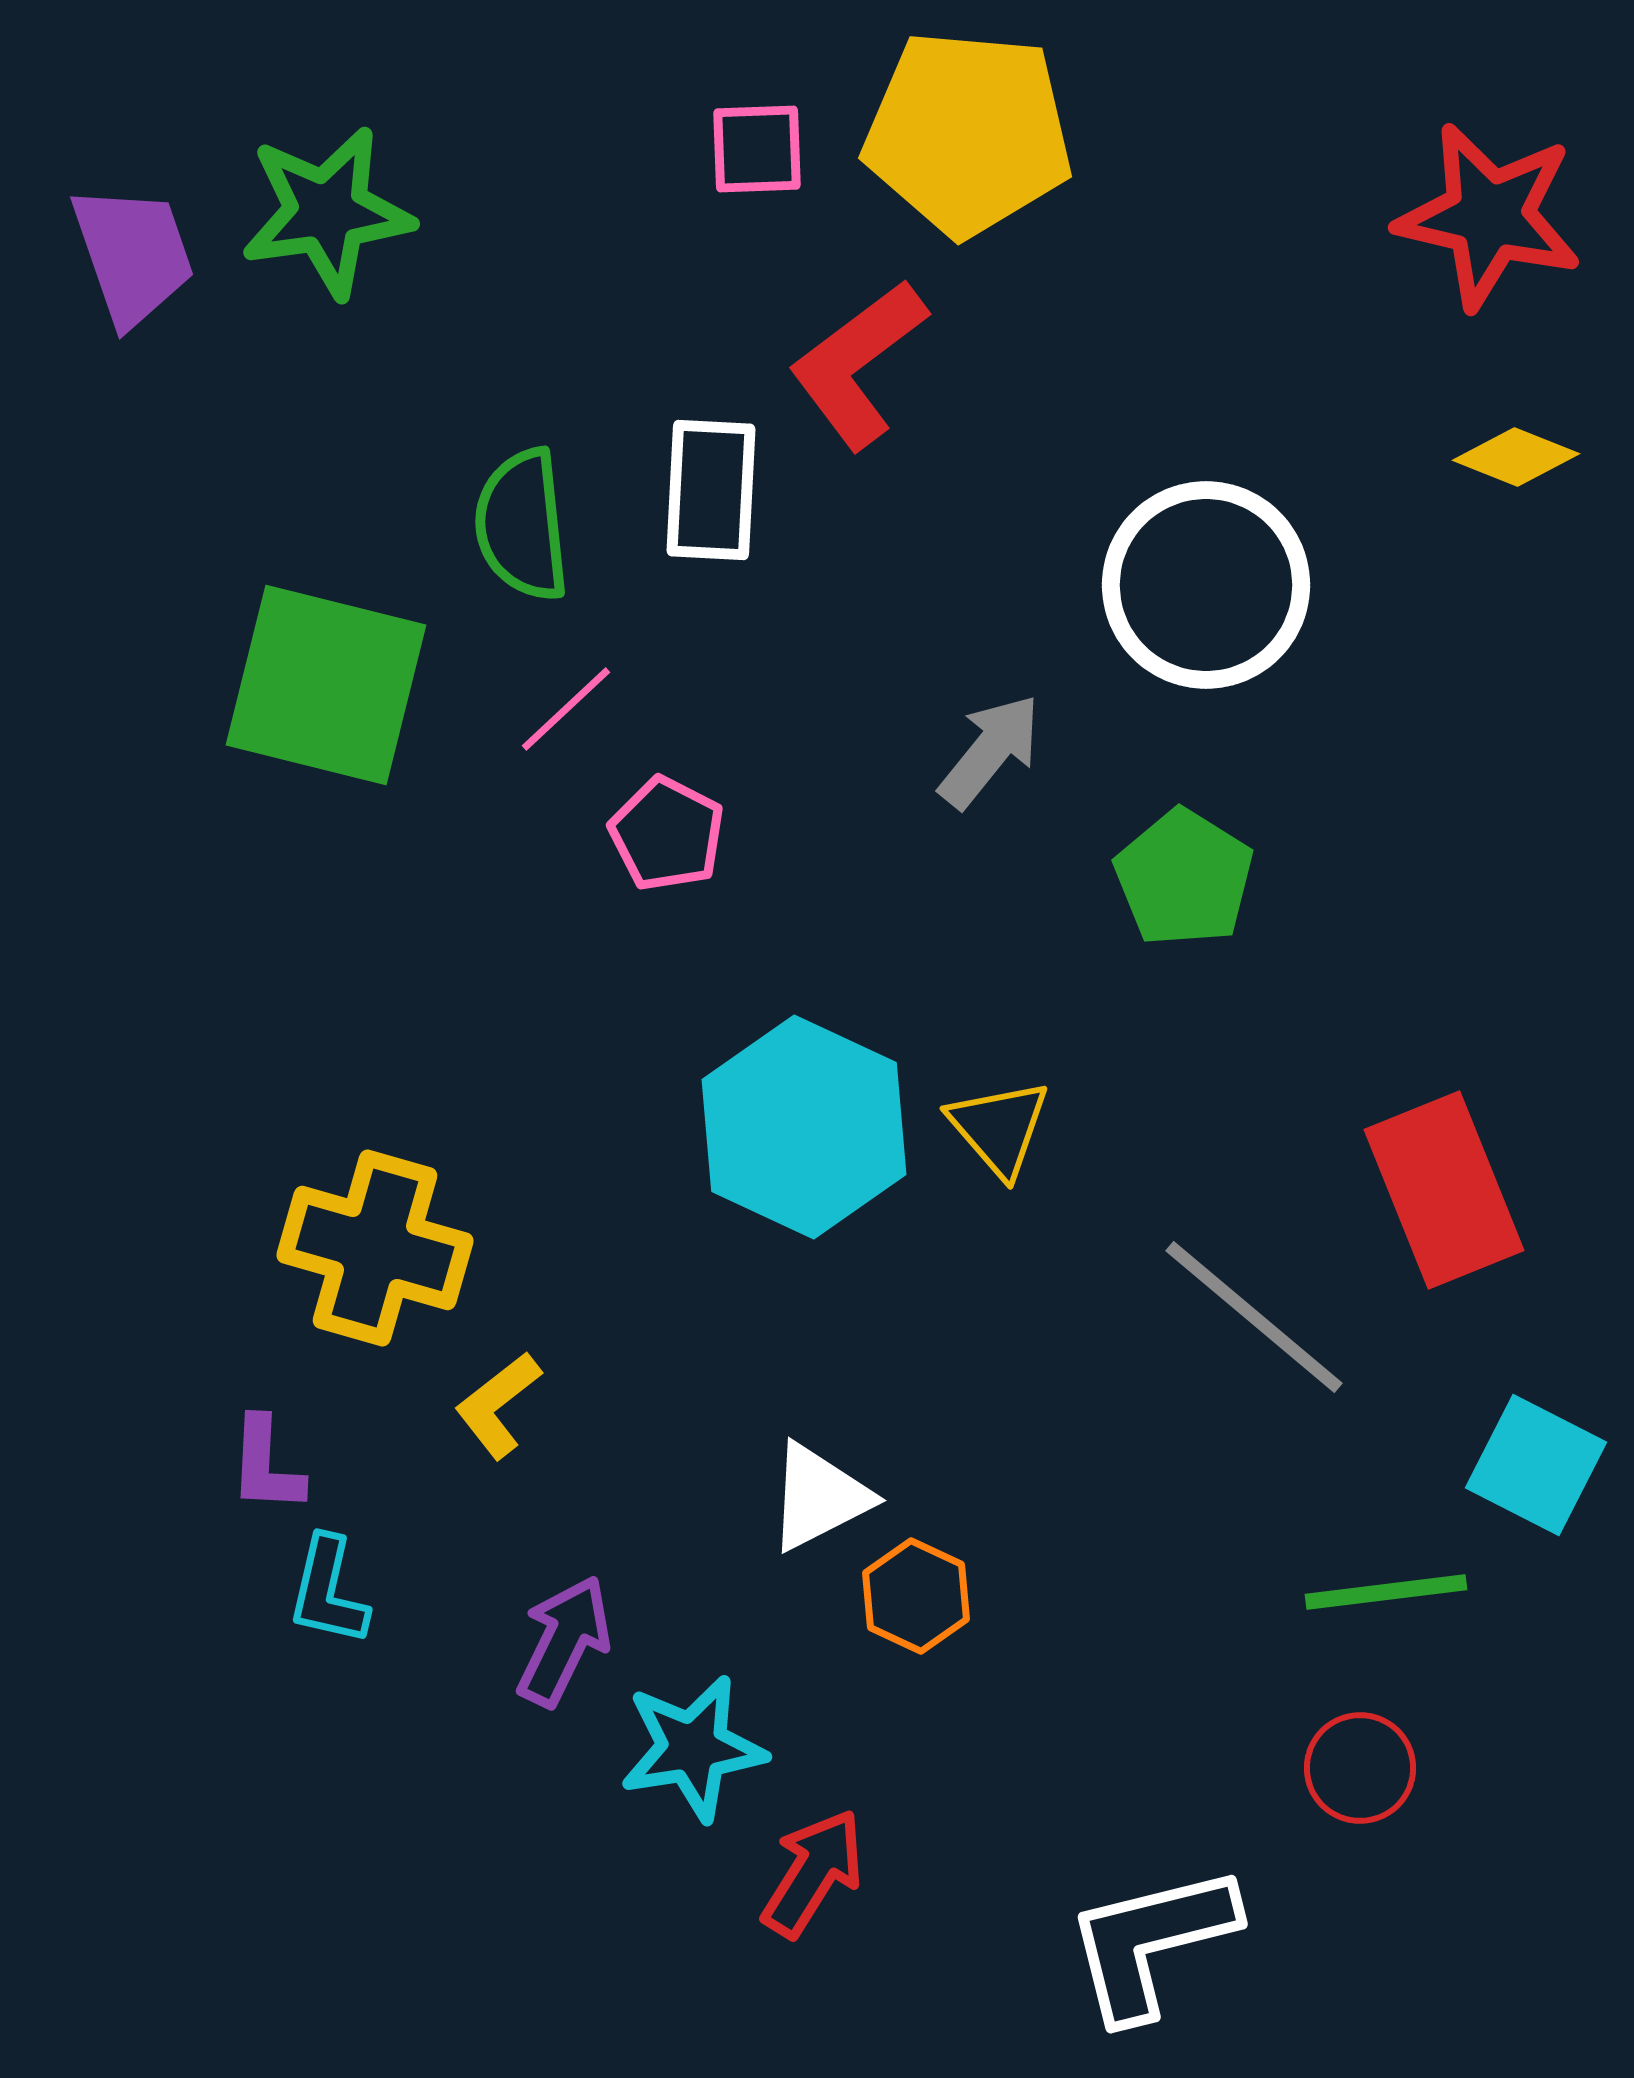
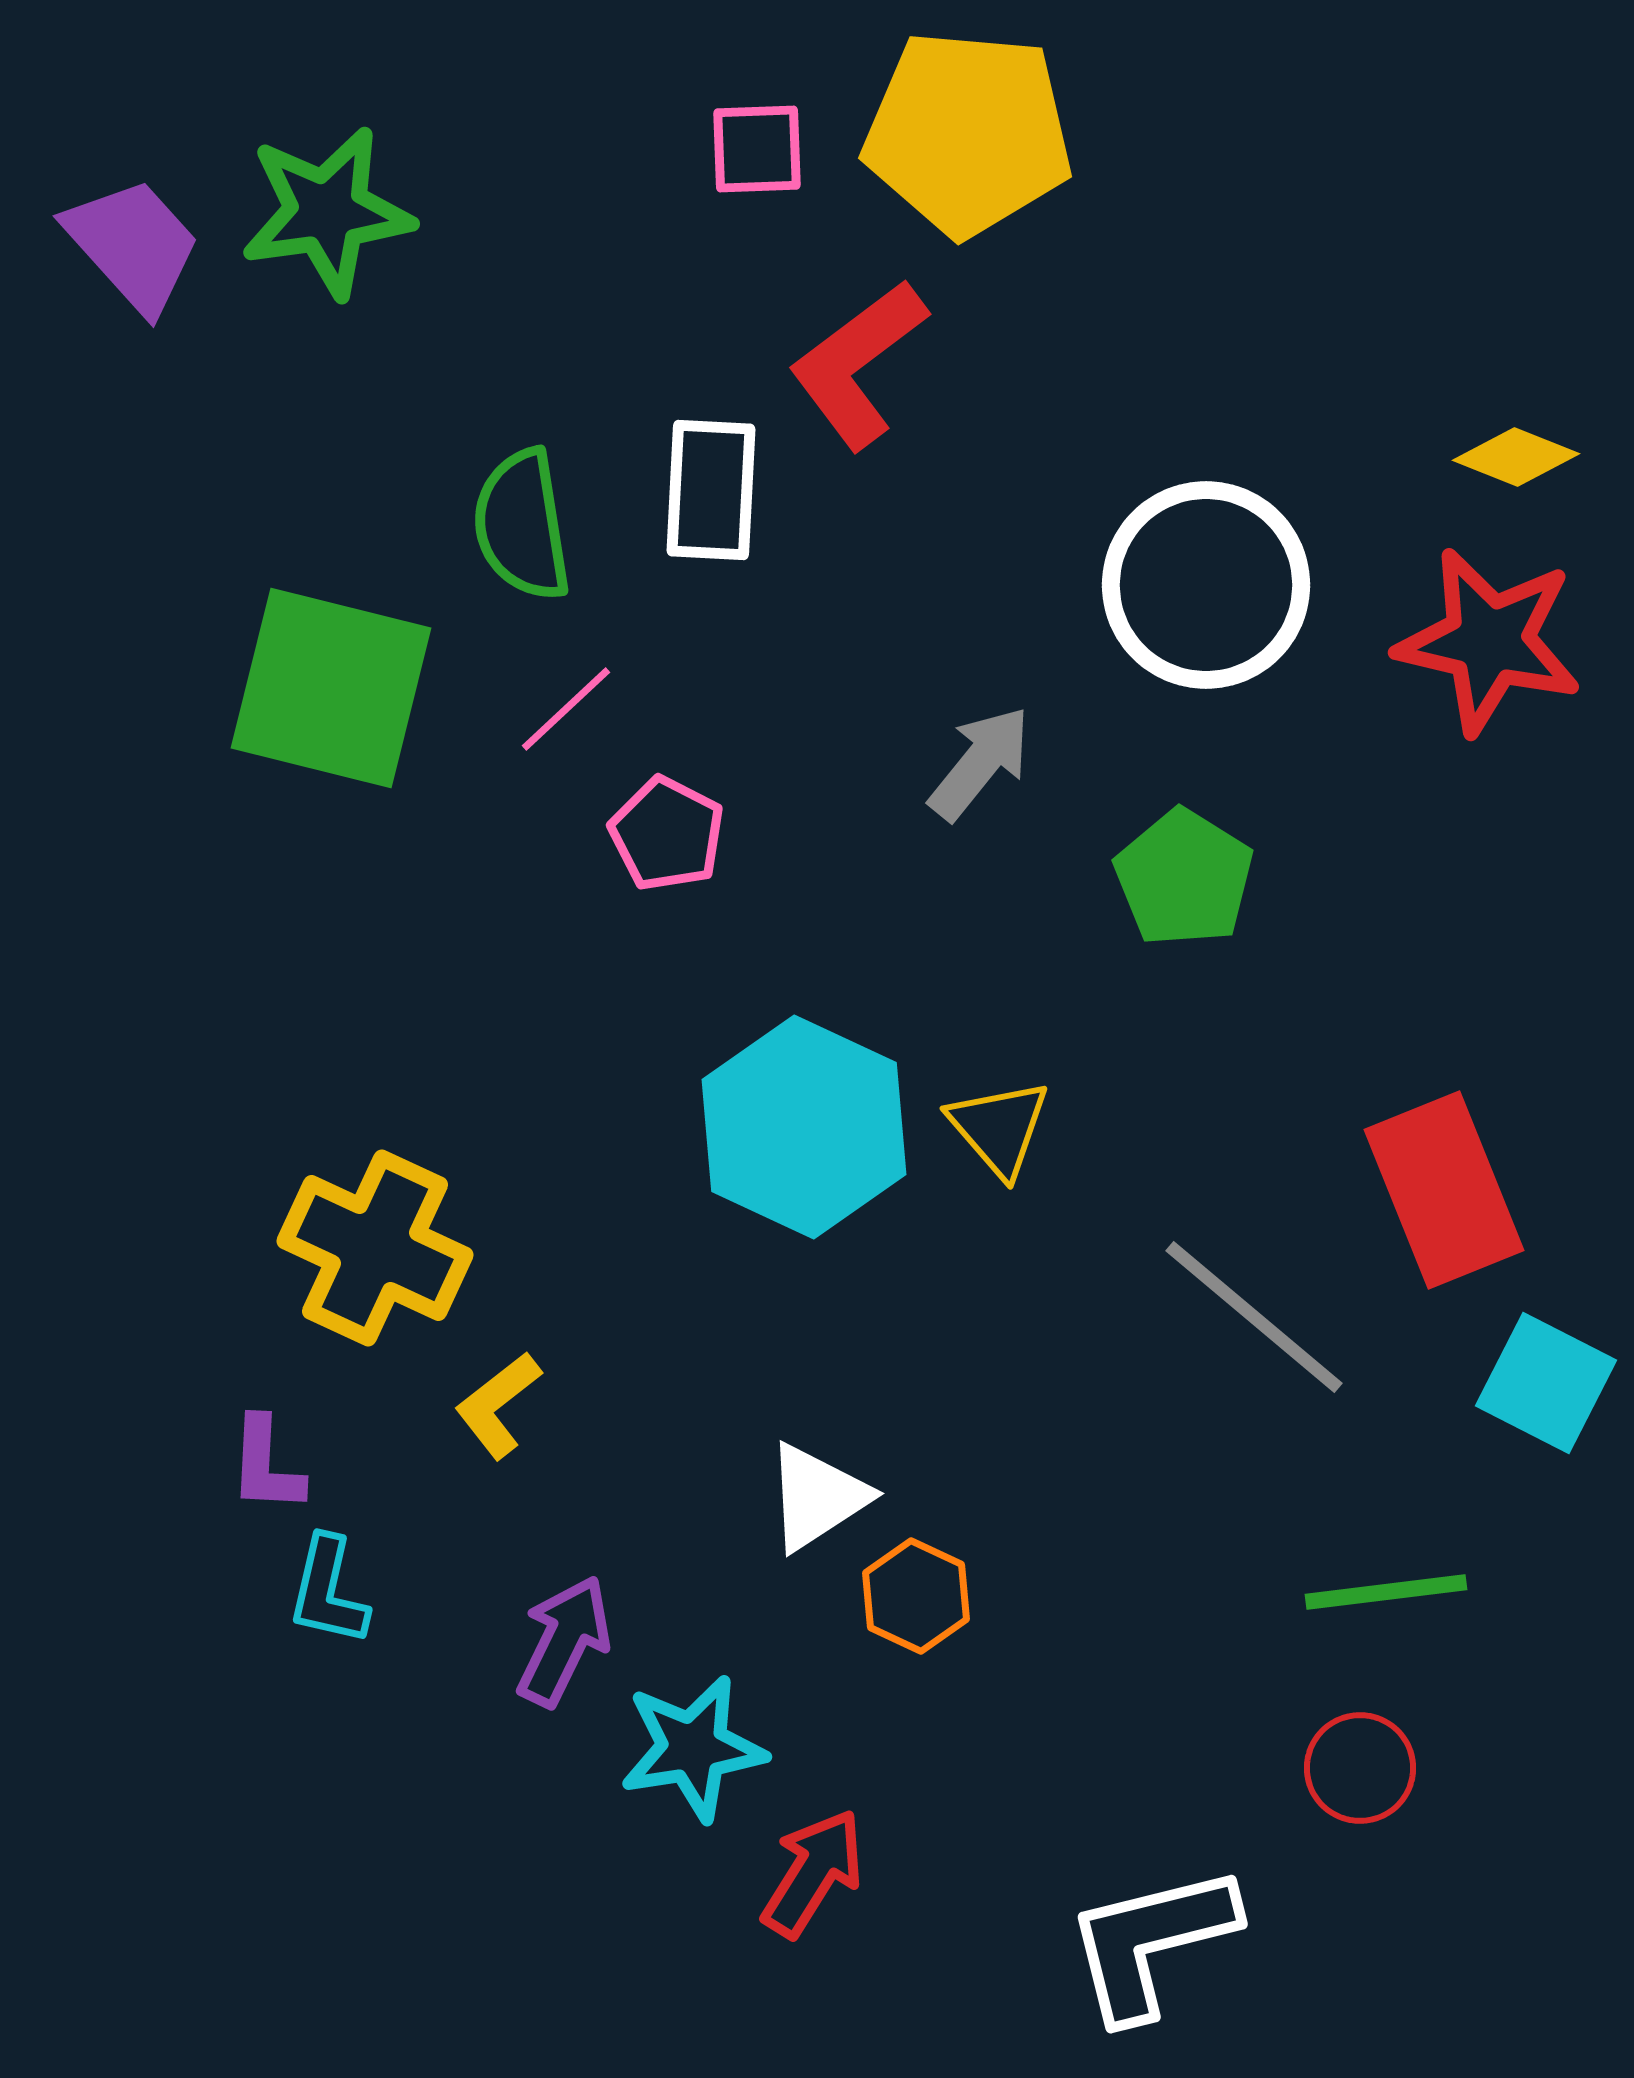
red star: moved 425 px down
purple trapezoid: moved 10 px up; rotated 23 degrees counterclockwise
green semicircle: rotated 3 degrees counterclockwise
green square: moved 5 px right, 3 px down
gray arrow: moved 10 px left, 12 px down
yellow cross: rotated 9 degrees clockwise
cyan square: moved 10 px right, 82 px up
white triangle: moved 2 px left; rotated 6 degrees counterclockwise
